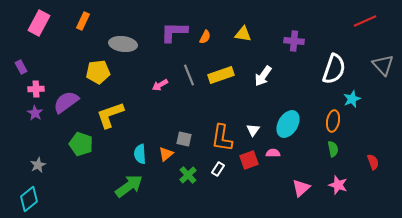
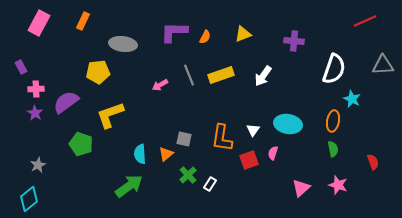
yellow triangle: rotated 30 degrees counterclockwise
gray triangle: rotated 50 degrees counterclockwise
cyan star: rotated 24 degrees counterclockwise
cyan ellipse: rotated 68 degrees clockwise
pink semicircle: rotated 72 degrees counterclockwise
white rectangle: moved 8 px left, 15 px down
